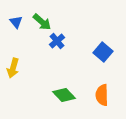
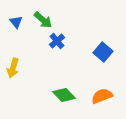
green arrow: moved 1 px right, 2 px up
orange semicircle: moved 1 px down; rotated 70 degrees clockwise
